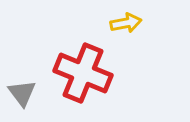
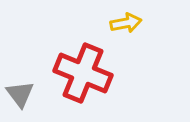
gray triangle: moved 2 px left, 1 px down
